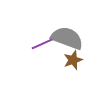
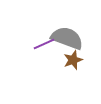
purple line: moved 2 px right
